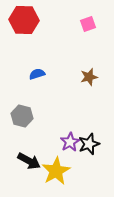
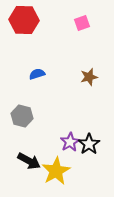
pink square: moved 6 px left, 1 px up
black star: rotated 15 degrees counterclockwise
